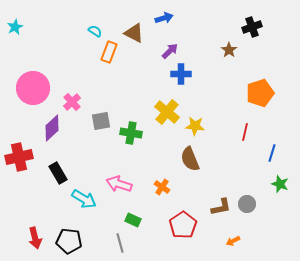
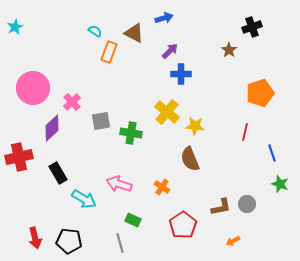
blue line: rotated 36 degrees counterclockwise
